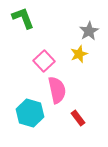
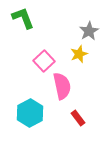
pink semicircle: moved 5 px right, 4 px up
cyan hexagon: rotated 16 degrees clockwise
